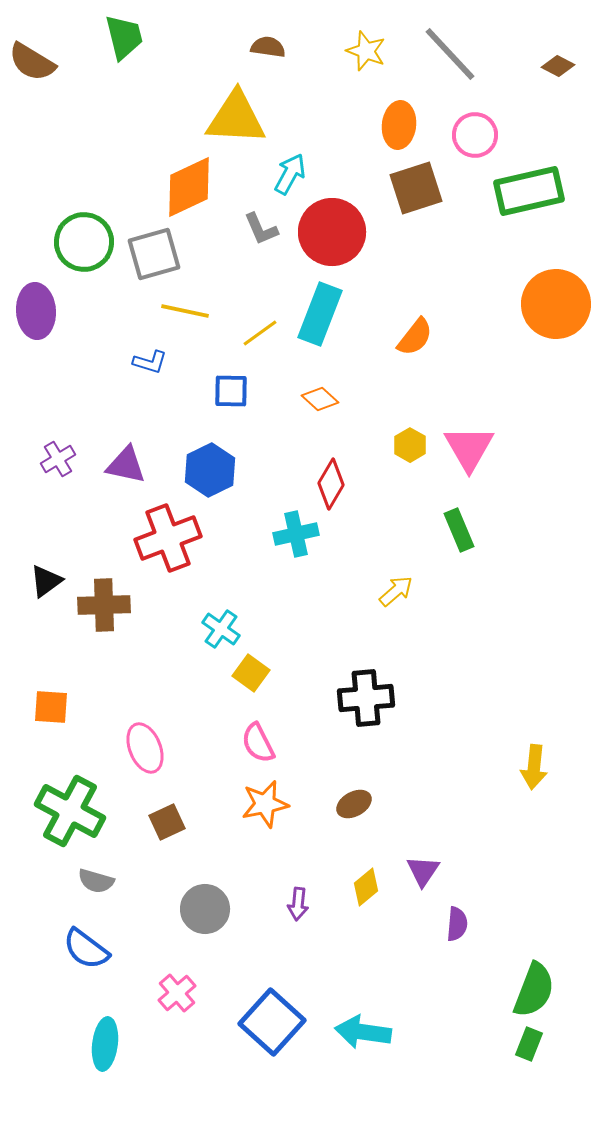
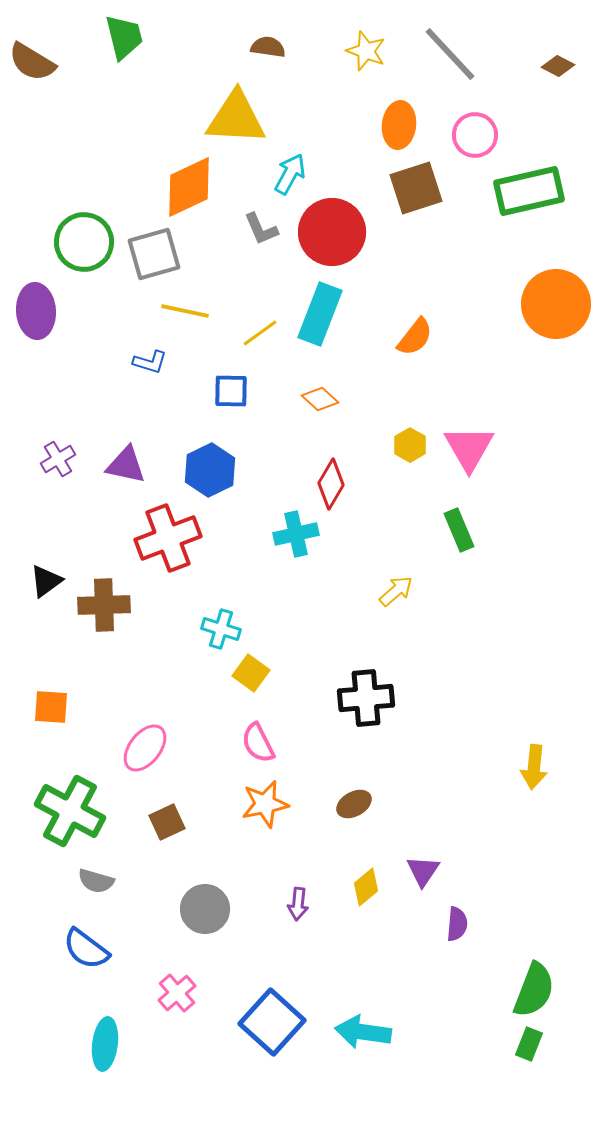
cyan cross at (221, 629): rotated 18 degrees counterclockwise
pink ellipse at (145, 748): rotated 60 degrees clockwise
